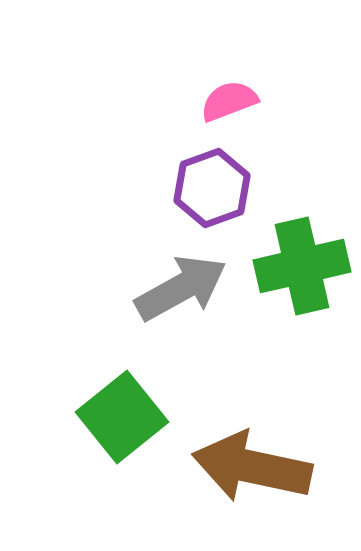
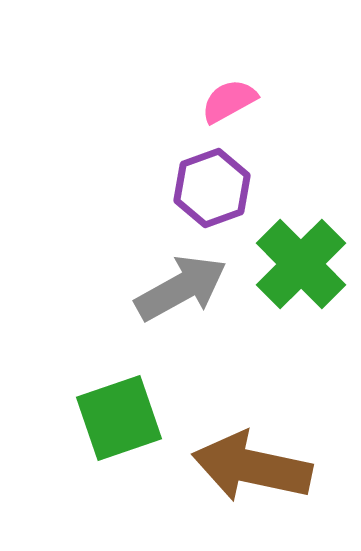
pink semicircle: rotated 8 degrees counterclockwise
green cross: moved 1 px left, 2 px up; rotated 32 degrees counterclockwise
green square: moved 3 px left, 1 px down; rotated 20 degrees clockwise
